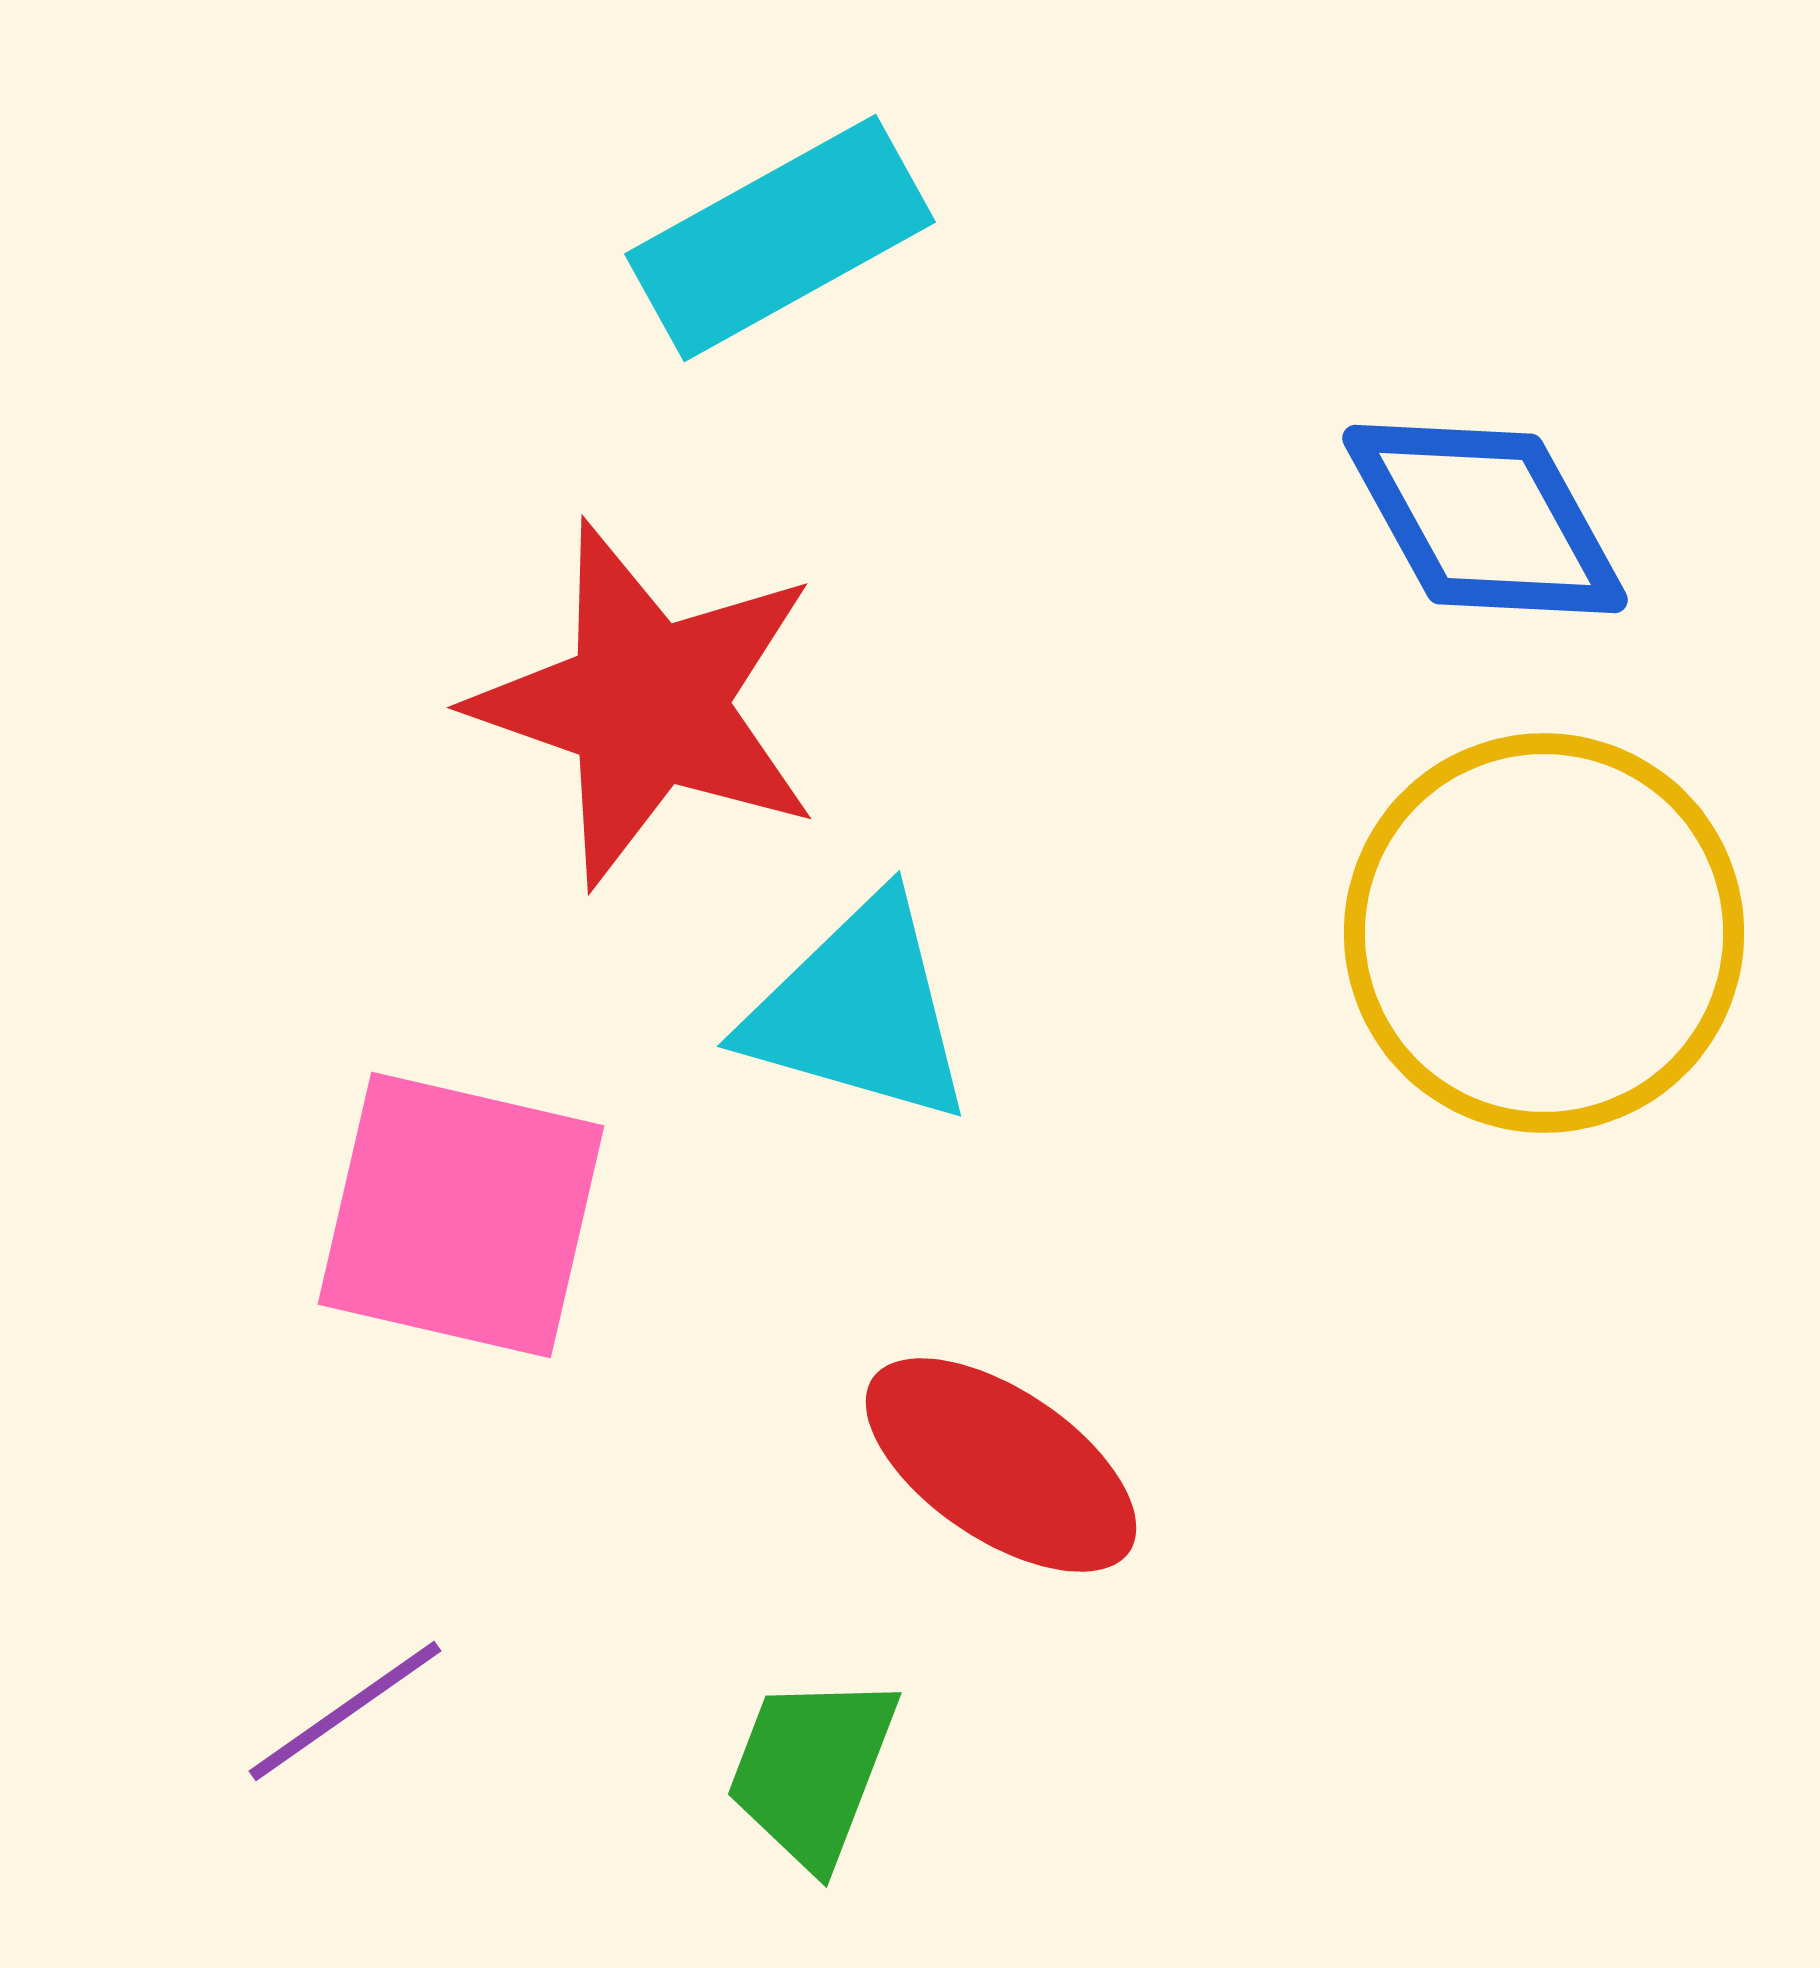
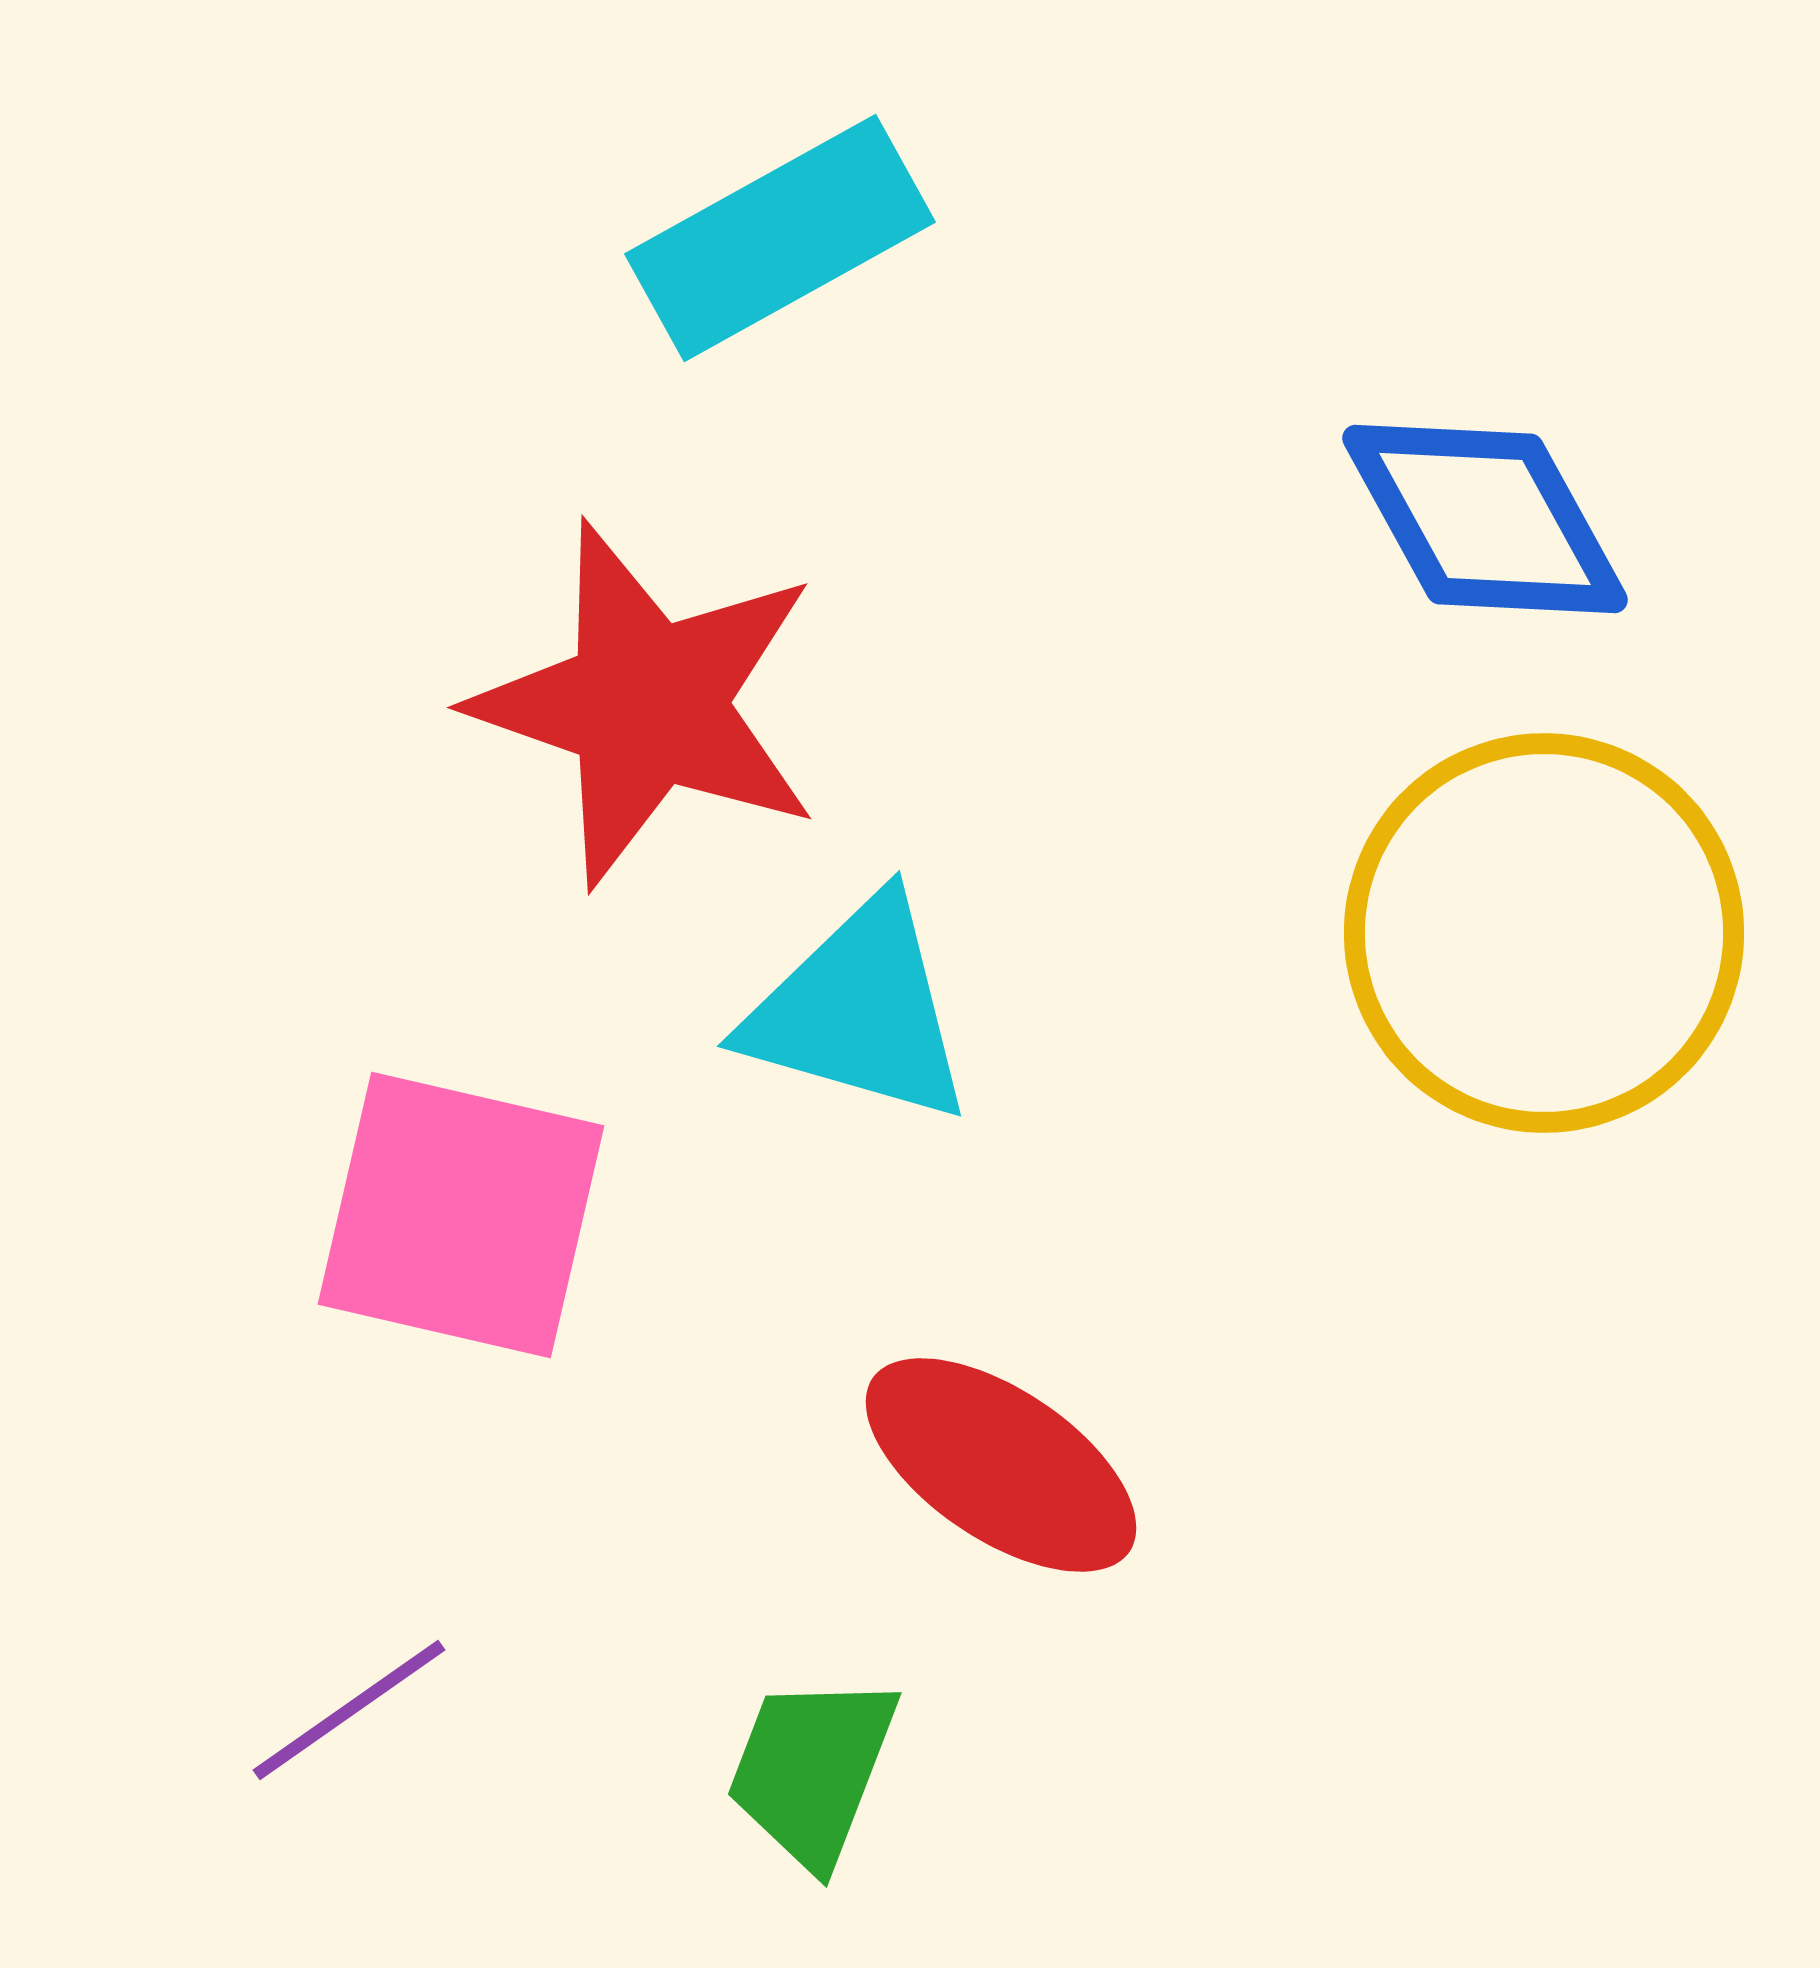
purple line: moved 4 px right, 1 px up
